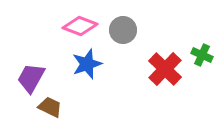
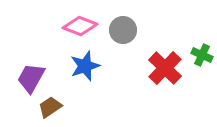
blue star: moved 2 px left, 2 px down
red cross: moved 1 px up
brown trapezoid: rotated 60 degrees counterclockwise
